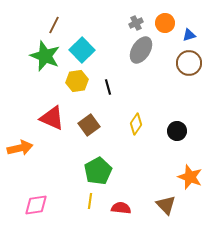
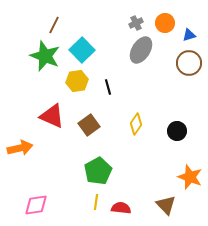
red triangle: moved 2 px up
yellow line: moved 6 px right, 1 px down
